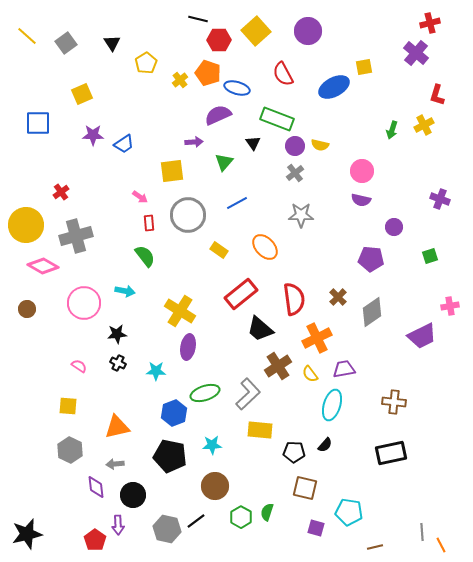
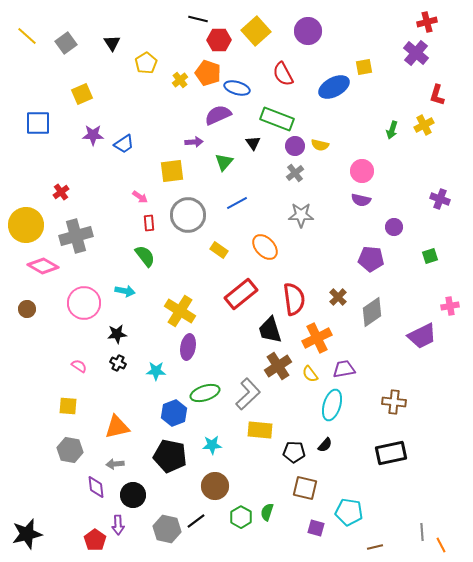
red cross at (430, 23): moved 3 px left, 1 px up
black trapezoid at (260, 329): moved 10 px right, 1 px down; rotated 32 degrees clockwise
gray hexagon at (70, 450): rotated 15 degrees counterclockwise
